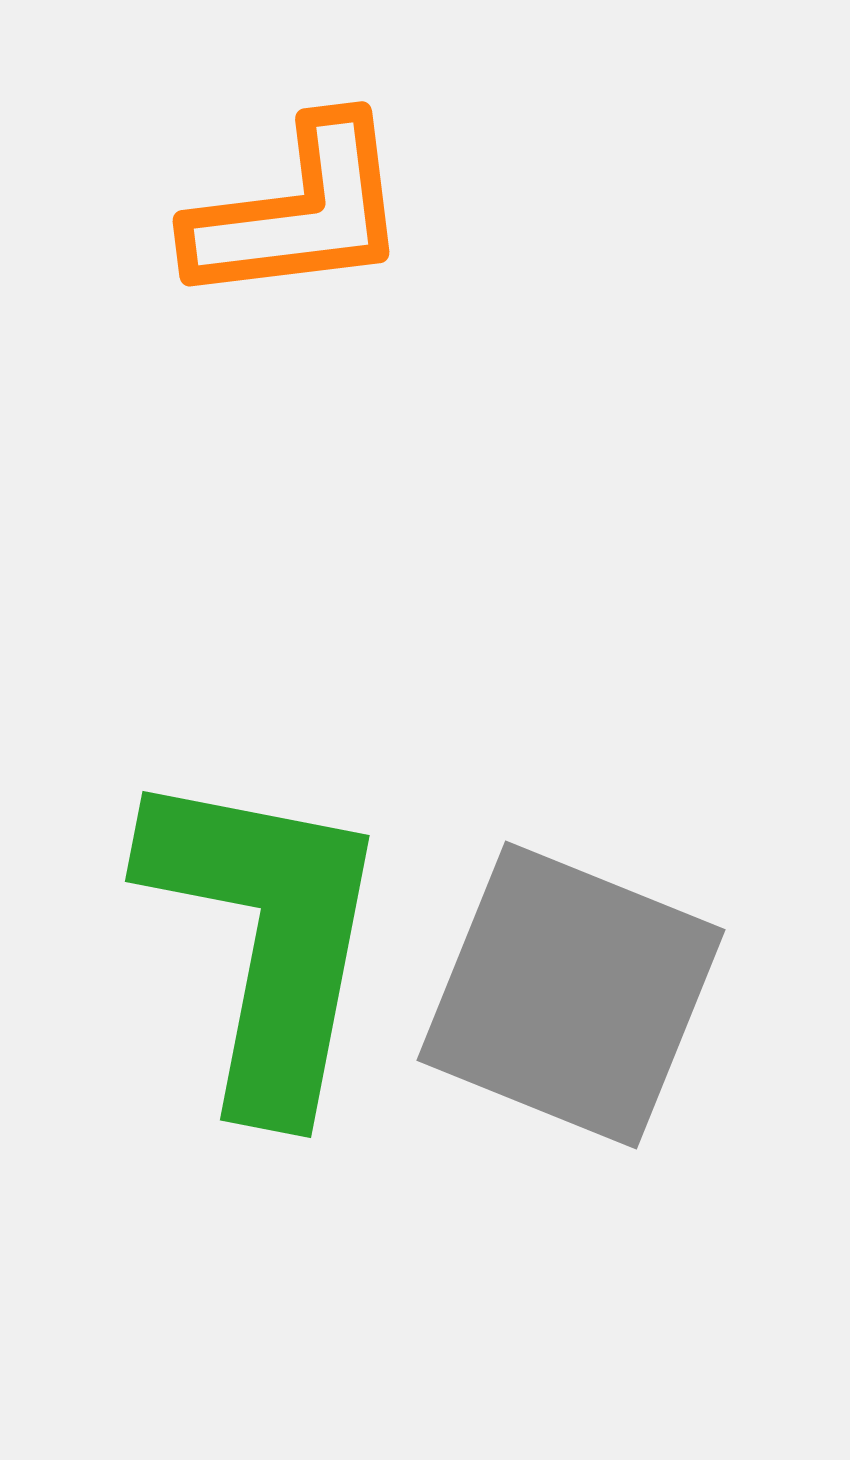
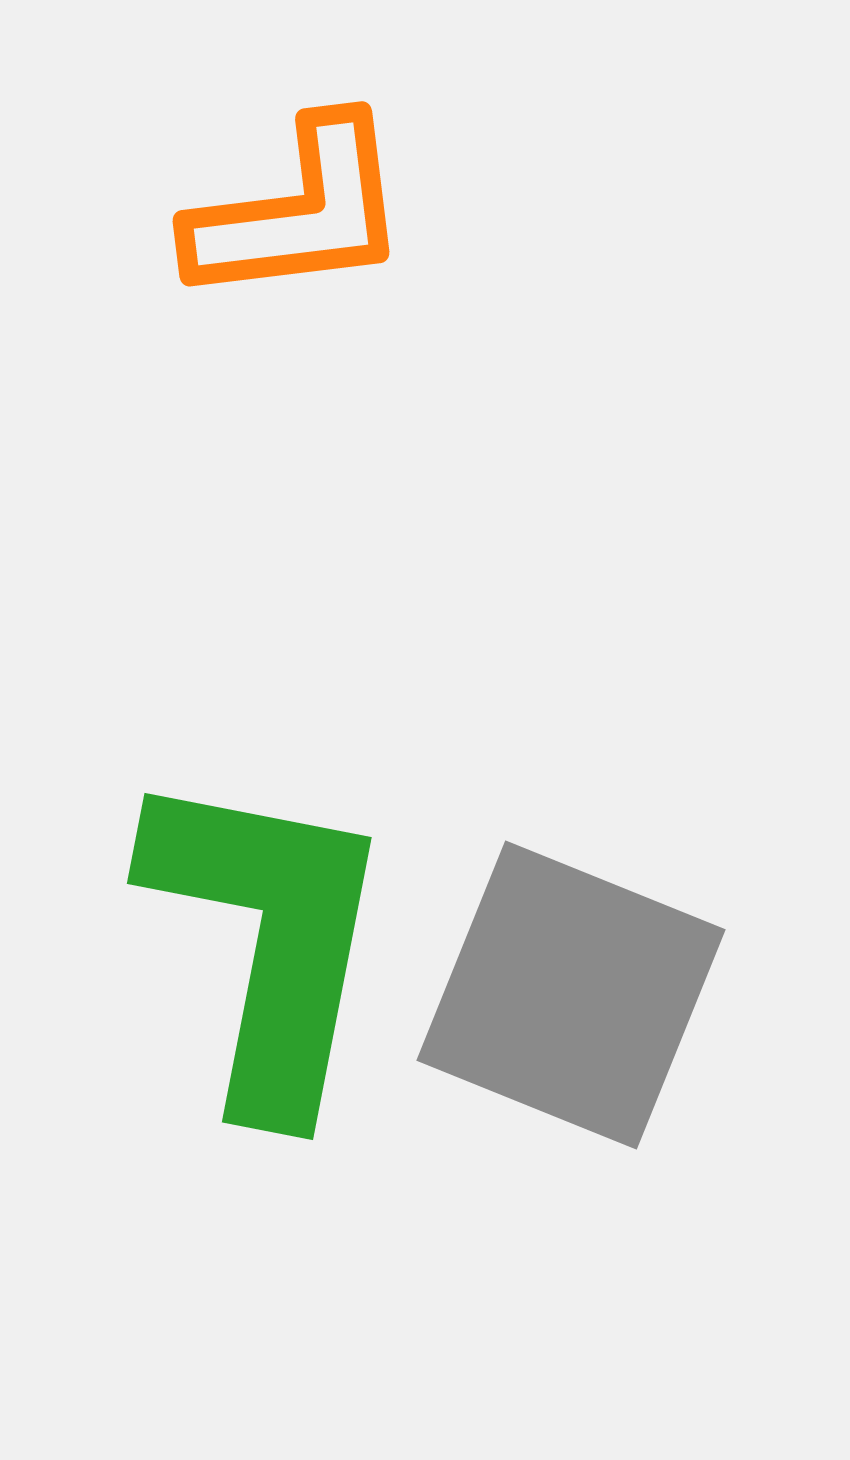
green L-shape: moved 2 px right, 2 px down
